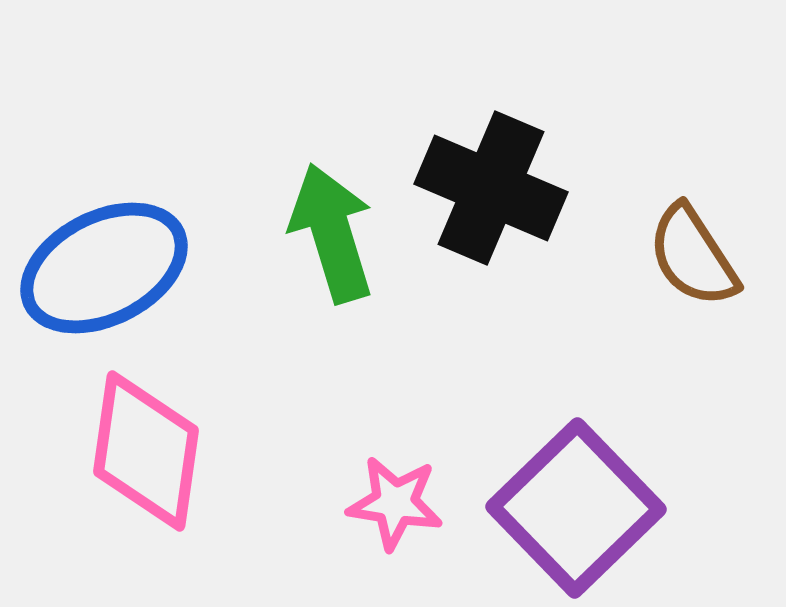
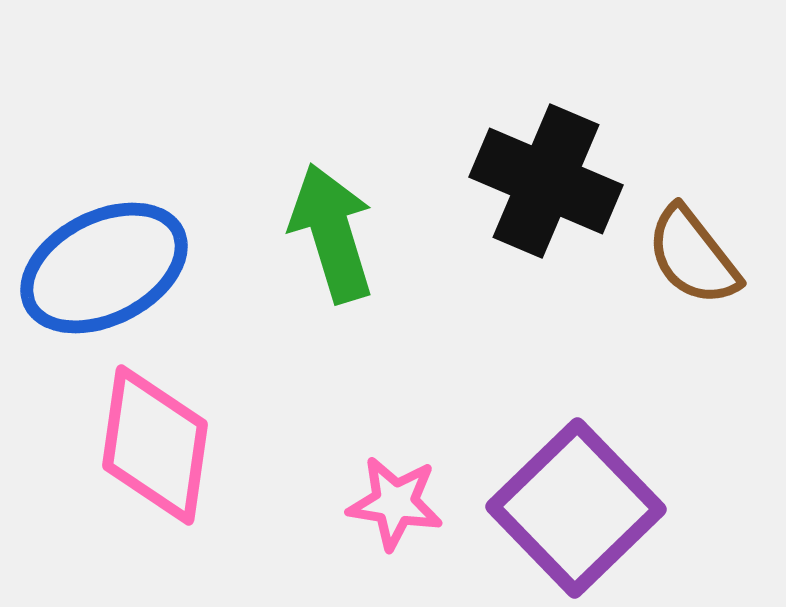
black cross: moved 55 px right, 7 px up
brown semicircle: rotated 5 degrees counterclockwise
pink diamond: moved 9 px right, 6 px up
